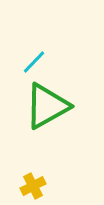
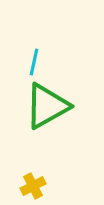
cyan line: rotated 32 degrees counterclockwise
